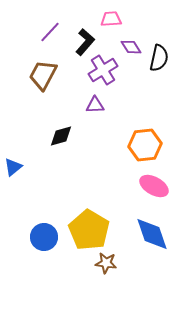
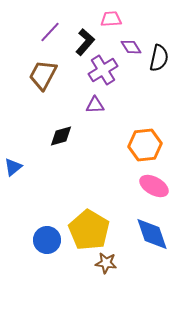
blue circle: moved 3 px right, 3 px down
